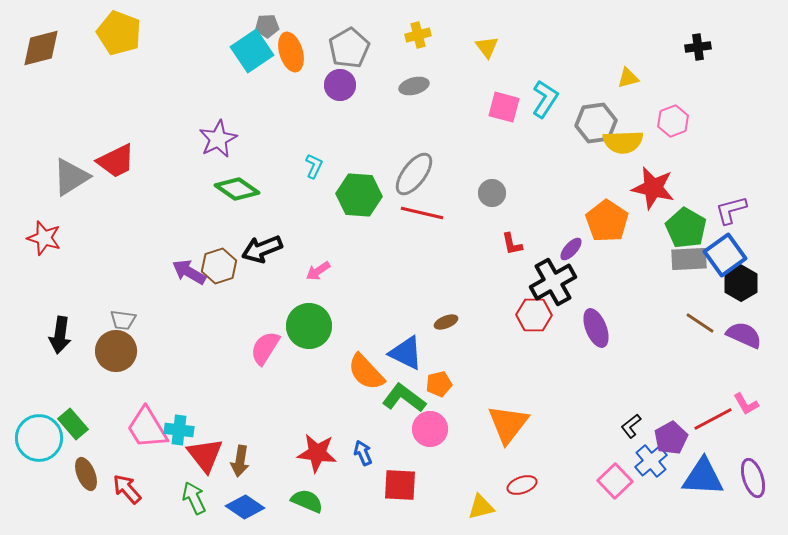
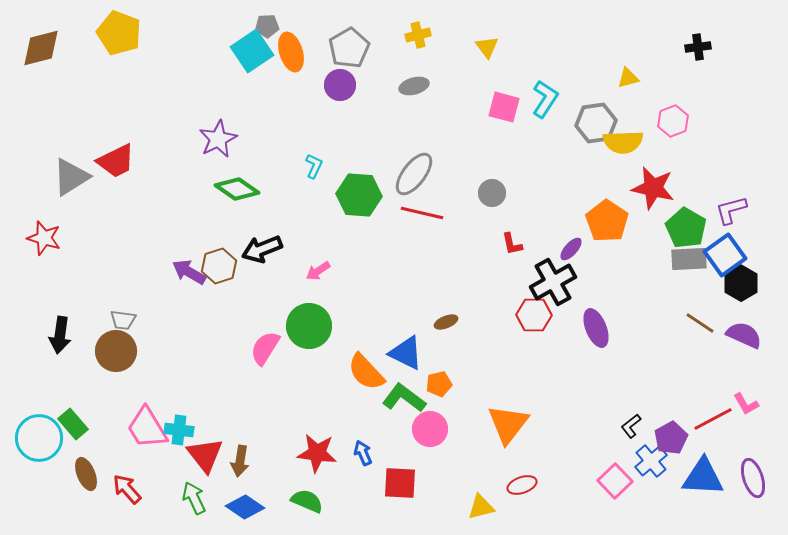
red square at (400, 485): moved 2 px up
